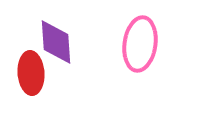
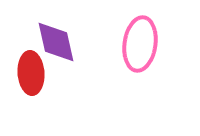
purple diamond: rotated 9 degrees counterclockwise
